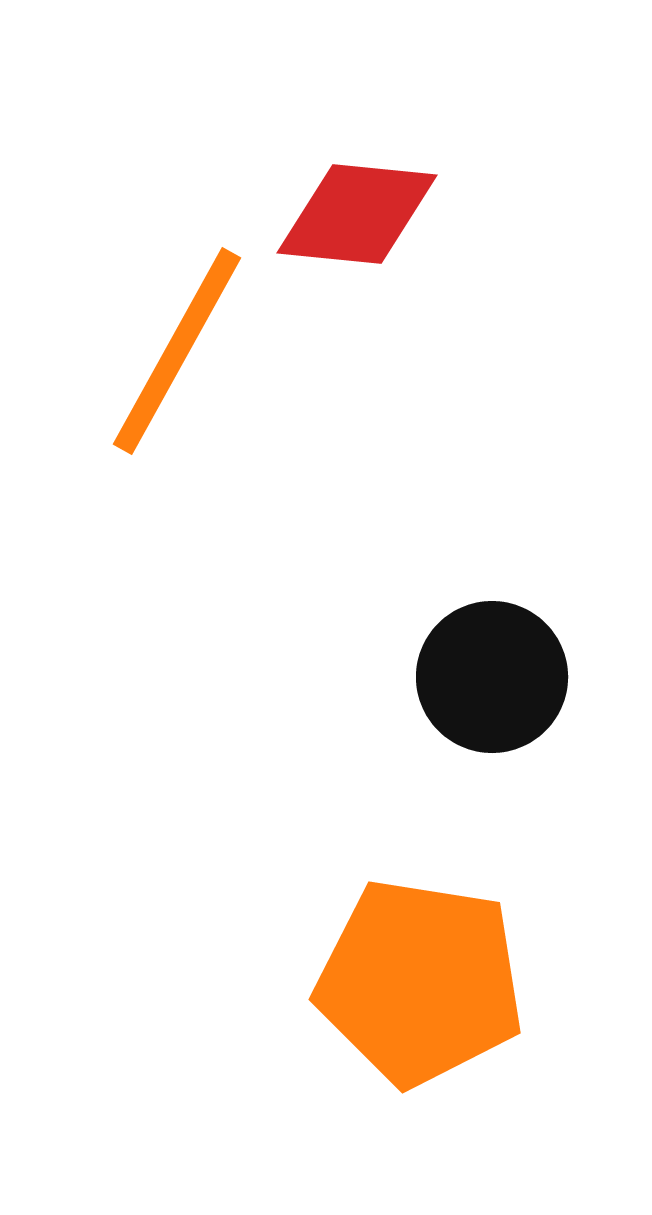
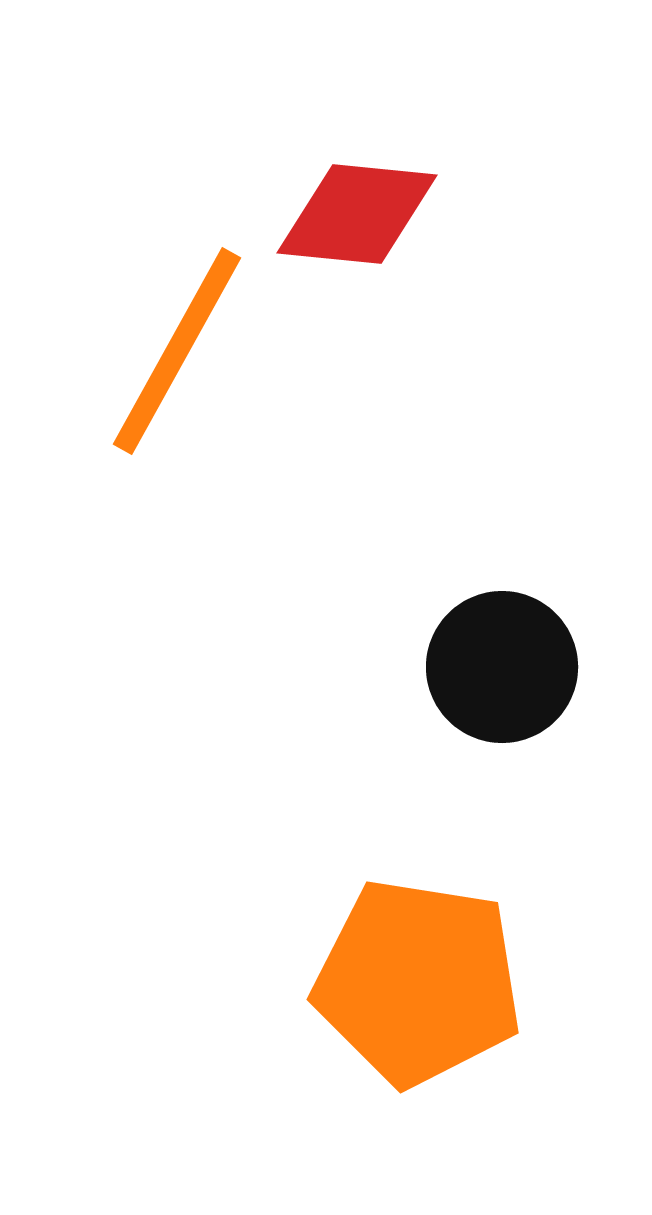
black circle: moved 10 px right, 10 px up
orange pentagon: moved 2 px left
